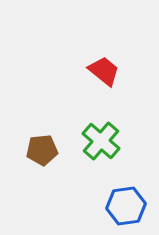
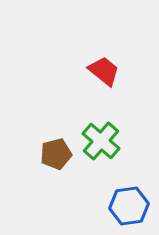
brown pentagon: moved 14 px right, 4 px down; rotated 8 degrees counterclockwise
blue hexagon: moved 3 px right
